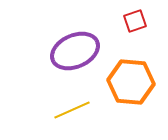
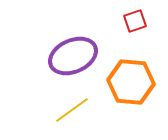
purple ellipse: moved 2 px left, 5 px down
yellow line: rotated 12 degrees counterclockwise
